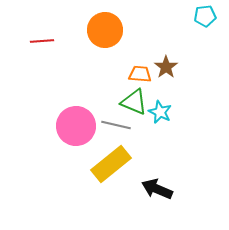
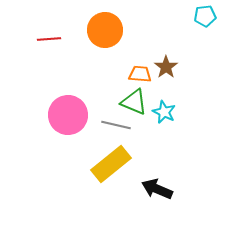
red line: moved 7 px right, 2 px up
cyan star: moved 4 px right
pink circle: moved 8 px left, 11 px up
